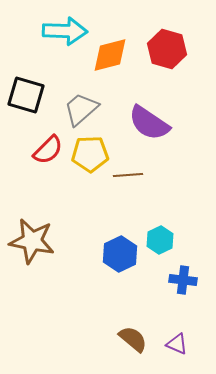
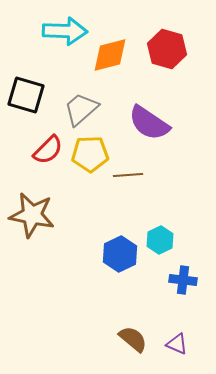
brown star: moved 26 px up
